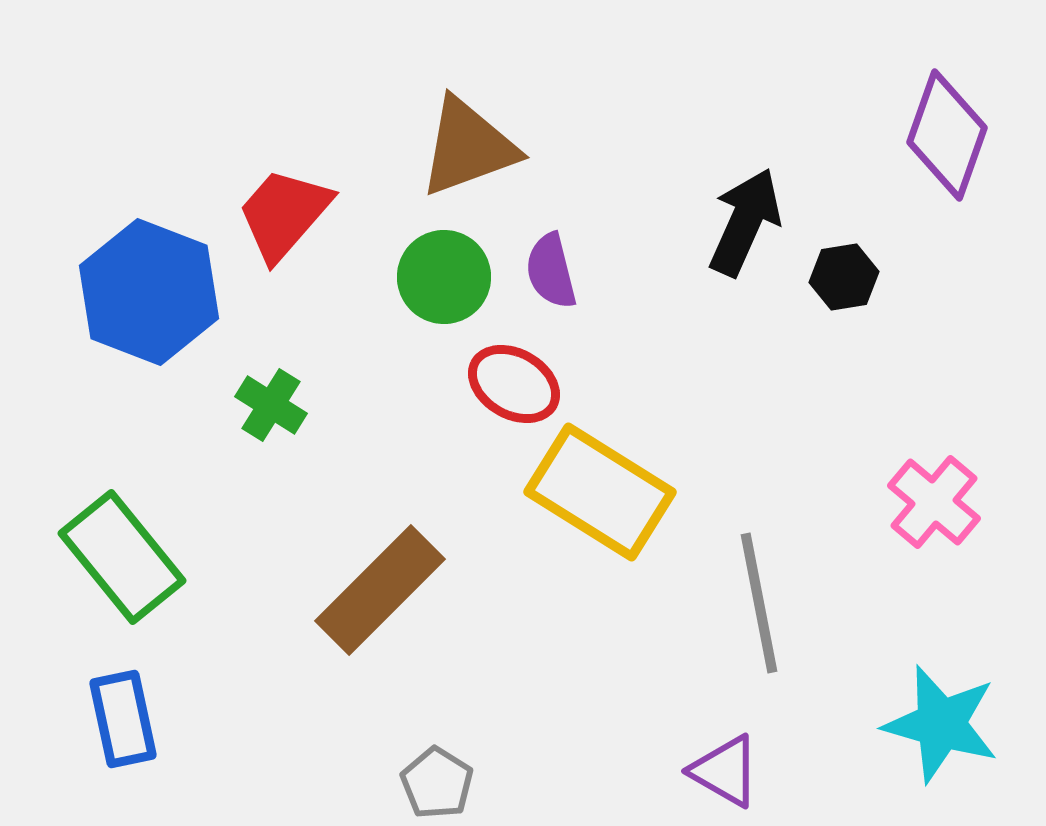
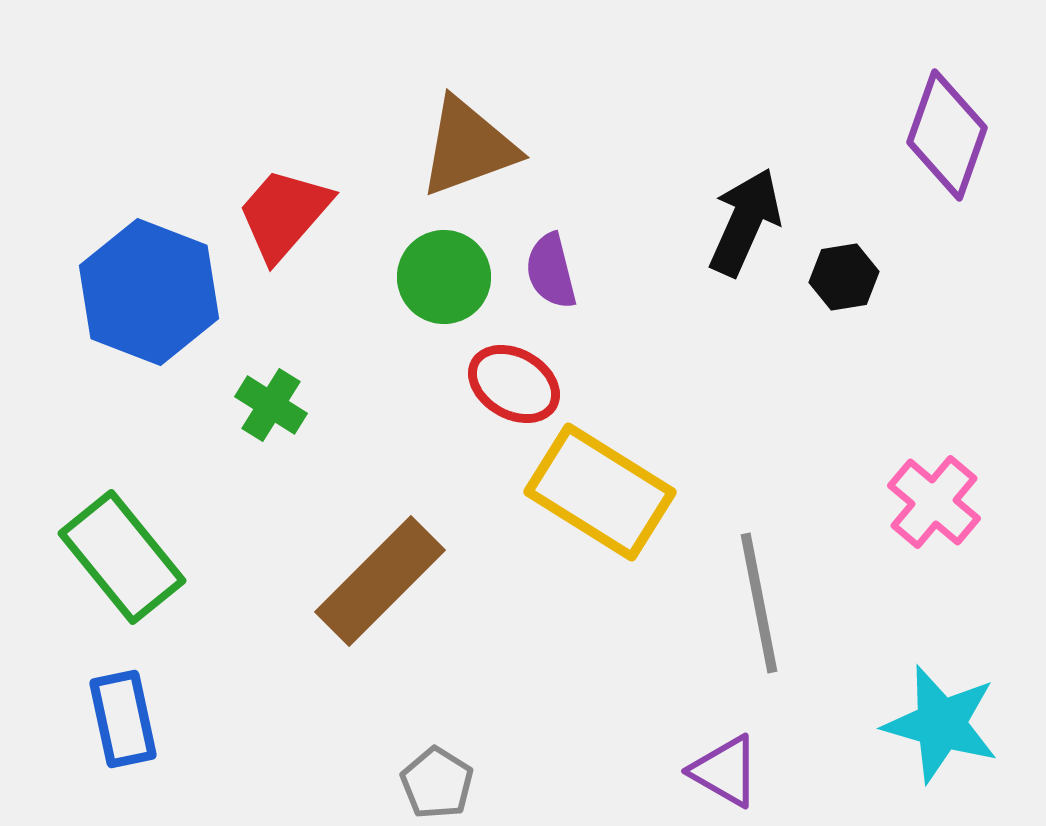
brown rectangle: moved 9 px up
